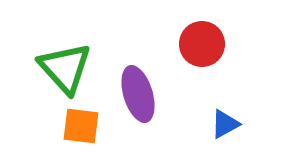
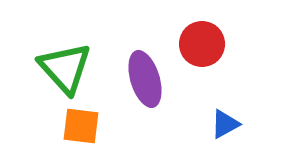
purple ellipse: moved 7 px right, 15 px up
